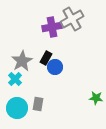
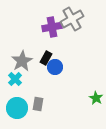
green star: rotated 24 degrees clockwise
